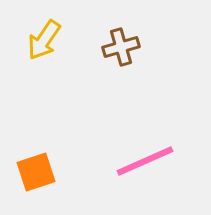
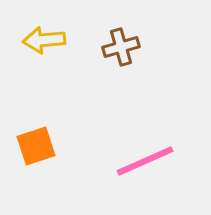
yellow arrow: rotated 51 degrees clockwise
orange square: moved 26 px up
